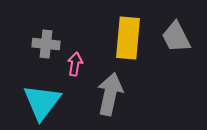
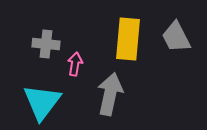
yellow rectangle: moved 1 px down
